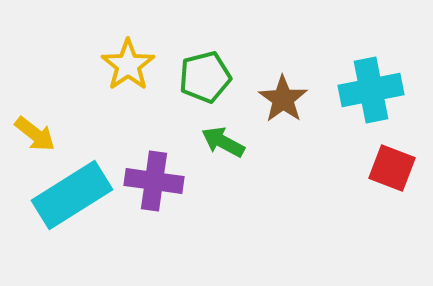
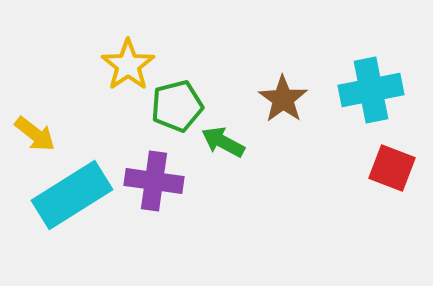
green pentagon: moved 28 px left, 29 px down
